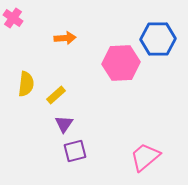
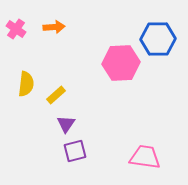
pink cross: moved 3 px right, 11 px down
orange arrow: moved 11 px left, 11 px up
purple triangle: moved 2 px right
pink trapezoid: rotated 48 degrees clockwise
